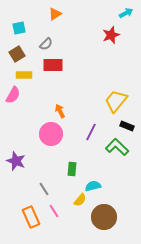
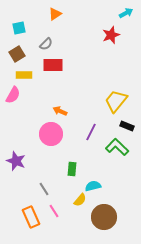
orange arrow: rotated 40 degrees counterclockwise
